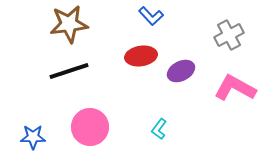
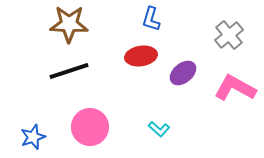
blue L-shape: moved 3 px down; rotated 60 degrees clockwise
brown star: rotated 9 degrees clockwise
gray cross: rotated 12 degrees counterclockwise
purple ellipse: moved 2 px right, 2 px down; rotated 12 degrees counterclockwise
cyan L-shape: rotated 85 degrees counterclockwise
blue star: rotated 20 degrees counterclockwise
